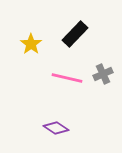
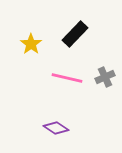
gray cross: moved 2 px right, 3 px down
